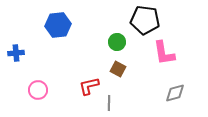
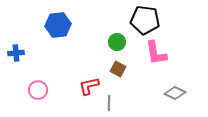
pink L-shape: moved 8 px left
gray diamond: rotated 40 degrees clockwise
